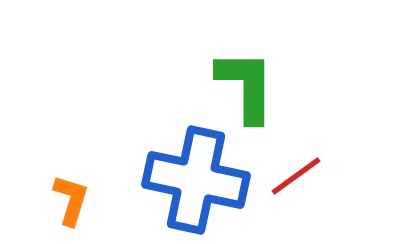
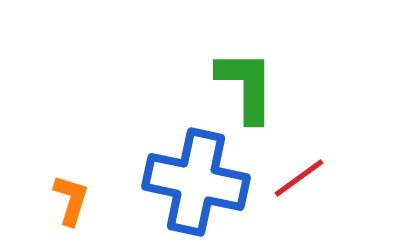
red line: moved 3 px right, 2 px down
blue cross: moved 2 px down
